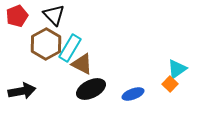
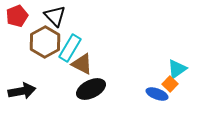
black triangle: moved 1 px right, 1 px down
brown hexagon: moved 1 px left, 2 px up
blue ellipse: moved 24 px right; rotated 40 degrees clockwise
